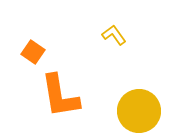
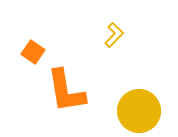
yellow L-shape: rotated 80 degrees clockwise
orange L-shape: moved 6 px right, 5 px up
